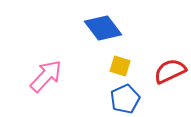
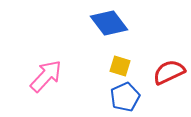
blue diamond: moved 6 px right, 5 px up
red semicircle: moved 1 px left, 1 px down
blue pentagon: moved 2 px up
